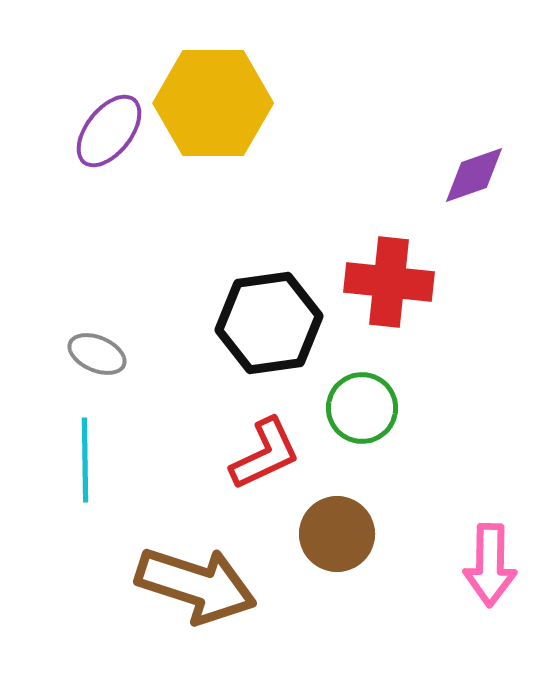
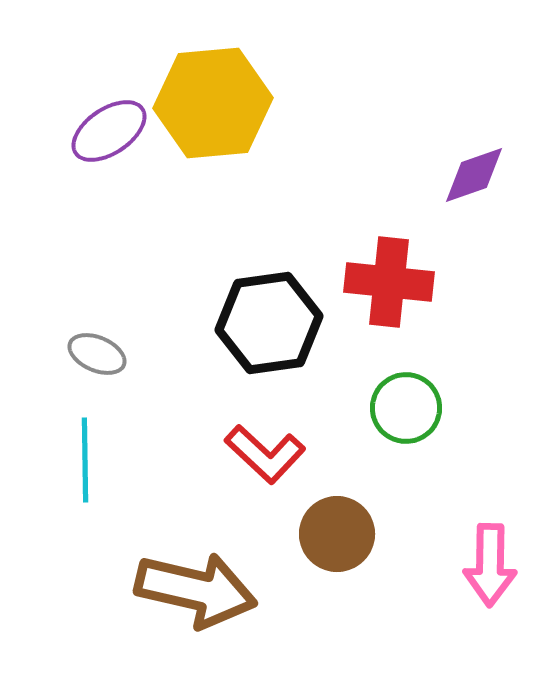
yellow hexagon: rotated 5 degrees counterclockwise
purple ellipse: rotated 18 degrees clockwise
green circle: moved 44 px right
red L-shape: rotated 68 degrees clockwise
brown arrow: moved 5 px down; rotated 5 degrees counterclockwise
